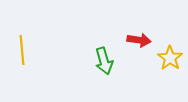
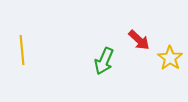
red arrow: rotated 35 degrees clockwise
green arrow: rotated 40 degrees clockwise
